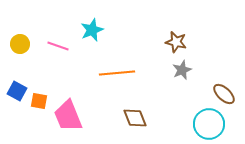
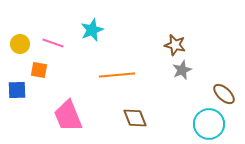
brown star: moved 1 px left, 3 px down
pink line: moved 5 px left, 3 px up
orange line: moved 2 px down
blue square: moved 1 px up; rotated 30 degrees counterclockwise
orange square: moved 31 px up
